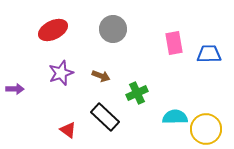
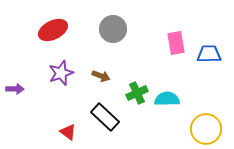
pink rectangle: moved 2 px right
cyan semicircle: moved 8 px left, 18 px up
red triangle: moved 2 px down
